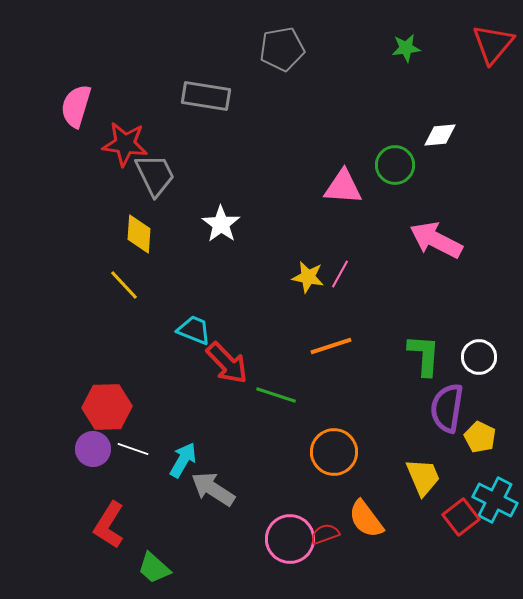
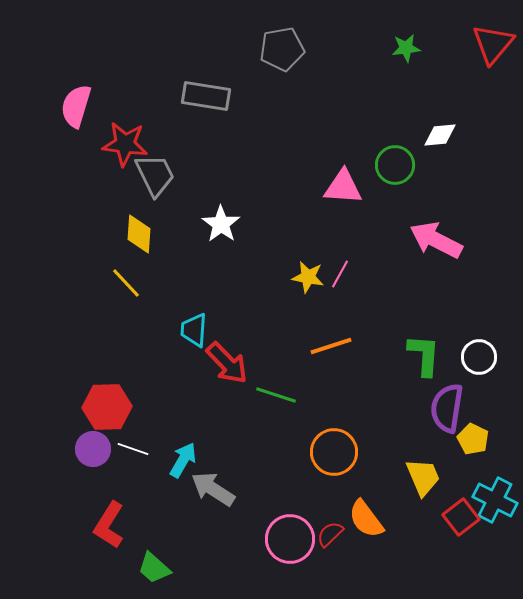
yellow line: moved 2 px right, 2 px up
cyan trapezoid: rotated 108 degrees counterclockwise
yellow pentagon: moved 7 px left, 2 px down
red semicircle: moved 5 px right; rotated 24 degrees counterclockwise
